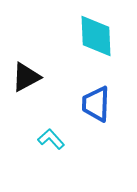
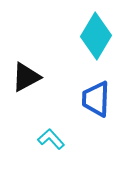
cyan diamond: rotated 33 degrees clockwise
blue trapezoid: moved 5 px up
